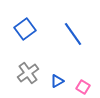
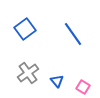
blue triangle: rotated 40 degrees counterclockwise
